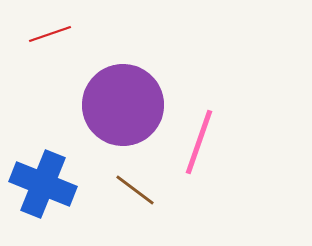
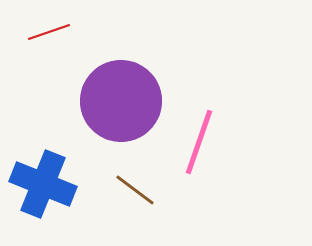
red line: moved 1 px left, 2 px up
purple circle: moved 2 px left, 4 px up
